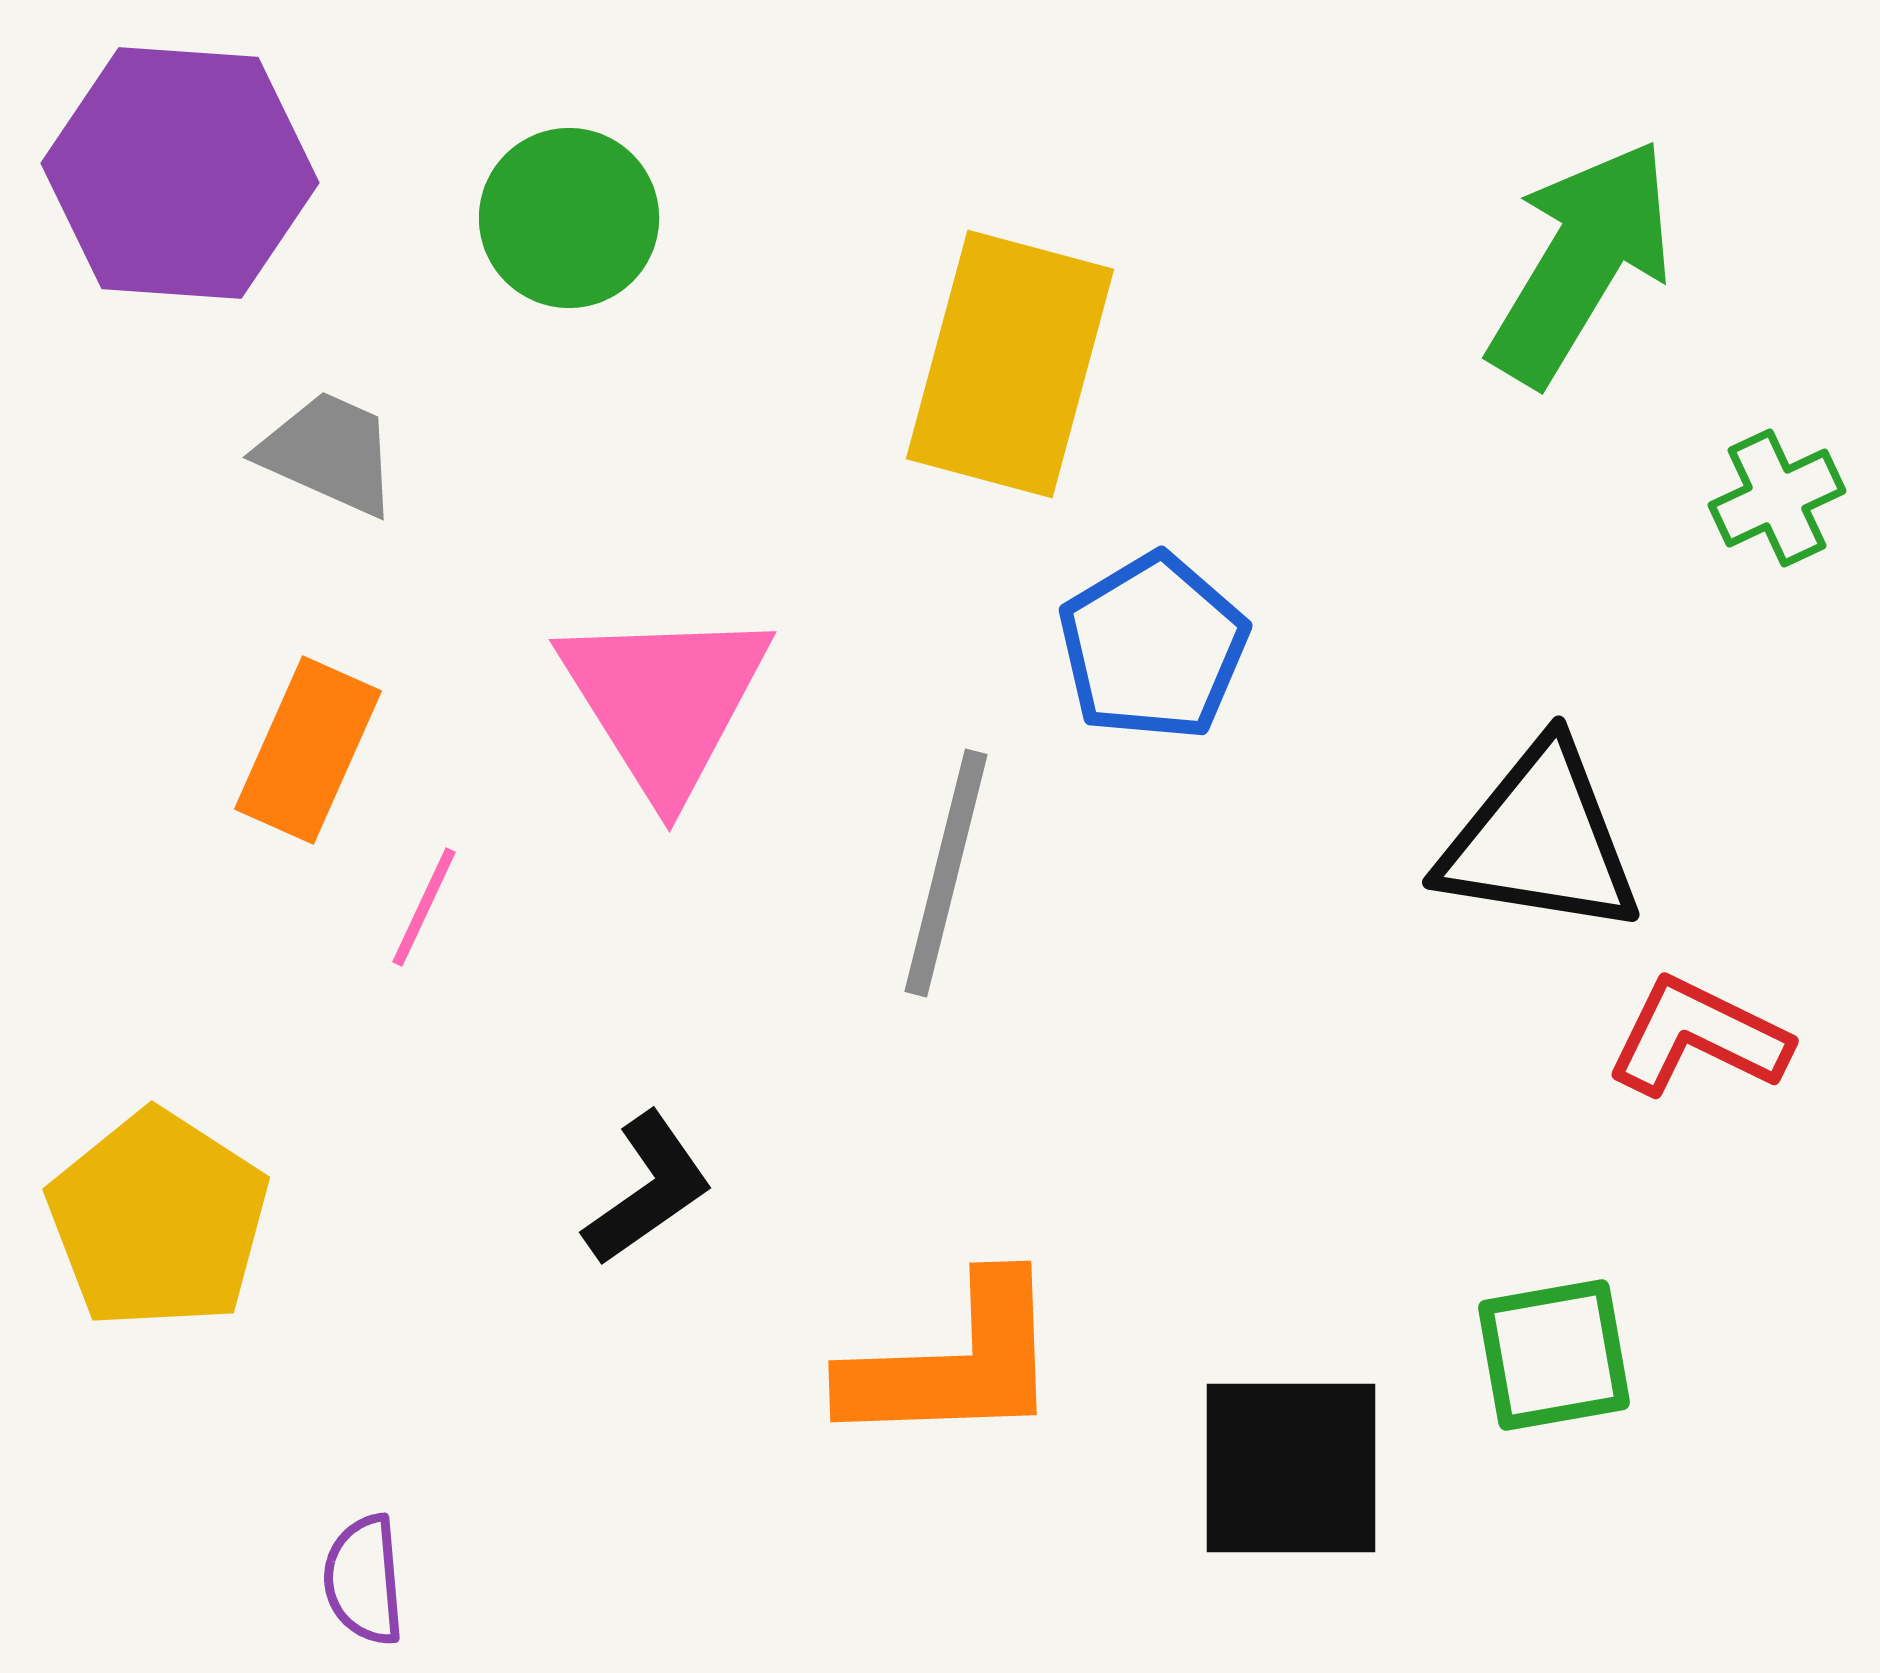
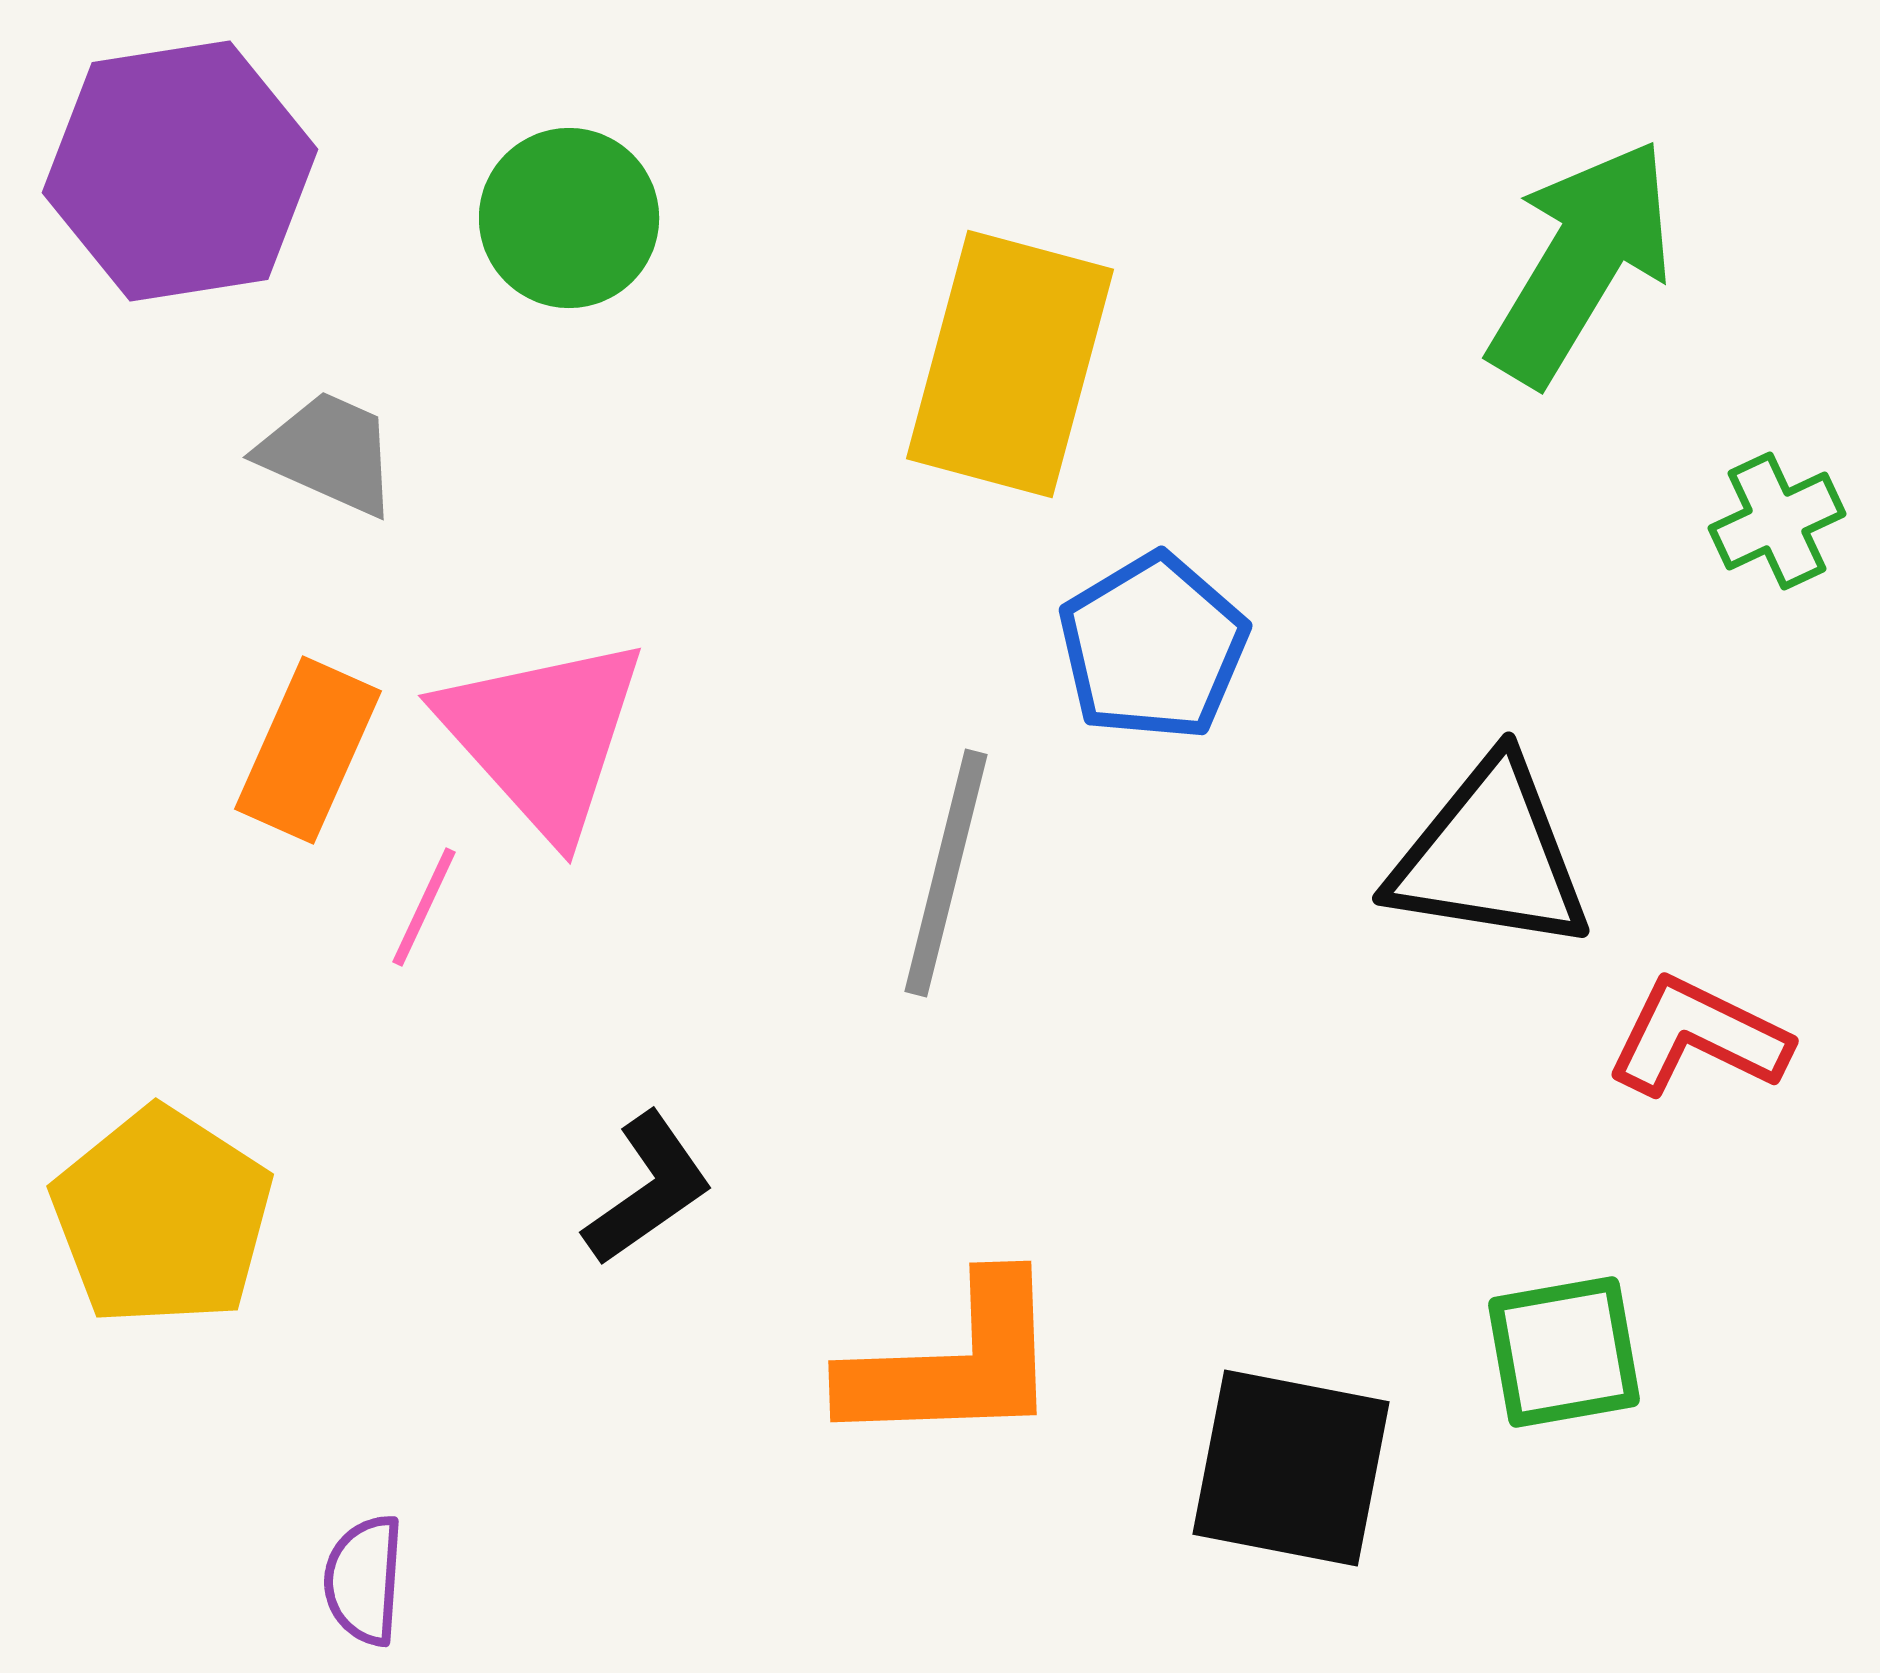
purple hexagon: moved 2 px up; rotated 13 degrees counterclockwise
green cross: moved 23 px down
pink triangle: moved 122 px left, 35 px down; rotated 10 degrees counterclockwise
black triangle: moved 50 px left, 16 px down
yellow pentagon: moved 4 px right, 3 px up
green square: moved 10 px right, 3 px up
black square: rotated 11 degrees clockwise
purple semicircle: rotated 9 degrees clockwise
